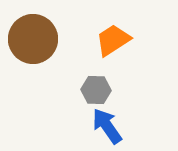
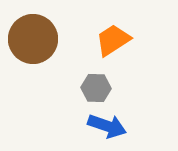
gray hexagon: moved 2 px up
blue arrow: rotated 144 degrees clockwise
